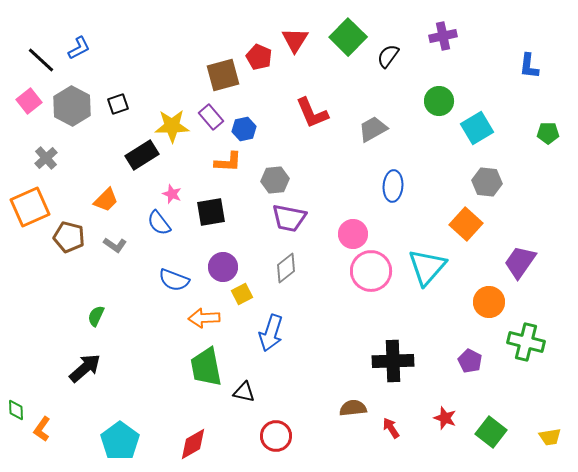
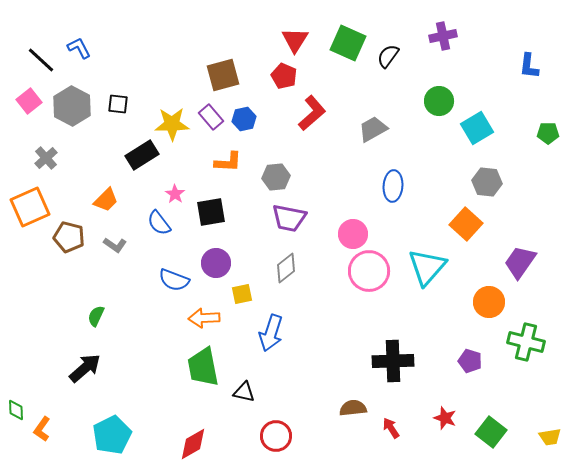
green square at (348, 37): moved 6 px down; rotated 21 degrees counterclockwise
blue L-shape at (79, 48): rotated 90 degrees counterclockwise
red pentagon at (259, 57): moved 25 px right, 19 px down
black square at (118, 104): rotated 25 degrees clockwise
red L-shape at (312, 113): rotated 108 degrees counterclockwise
yellow star at (172, 126): moved 2 px up
blue hexagon at (244, 129): moved 10 px up
gray hexagon at (275, 180): moved 1 px right, 3 px up
pink star at (172, 194): moved 3 px right; rotated 12 degrees clockwise
purple circle at (223, 267): moved 7 px left, 4 px up
pink circle at (371, 271): moved 2 px left
yellow square at (242, 294): rotated 15 degrees clockwise
purple pentagon at (470, 361): rotated 10 degrees counterclockwise
green trapezoid at (206, 367): moved 3 px left
cyan pentagon at (120, 441): moved 8 px left, 6 px up; rotated 9 degrees clockwise
